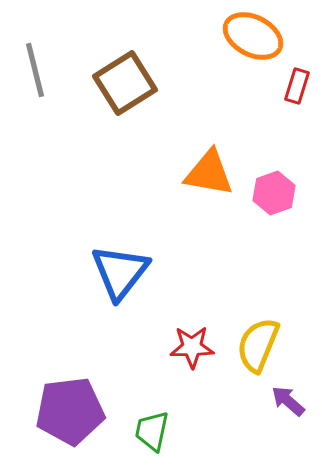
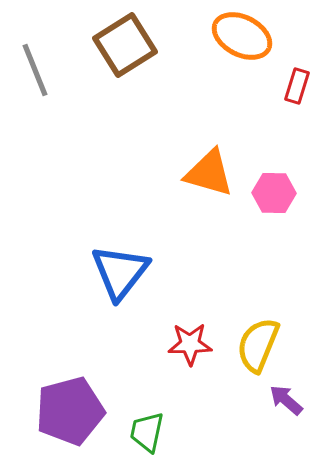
orange ellipse: moved 11 px left
gray line: rotated 8 degrees counterclockwise
brown square: moved 38 px up
orange triangle: rotated 6 degrees clockwise
pink hexagon: rotated 21 degrees clockwise
red star: moved 2 px left, 3 px up
purple arrow: moved 2 px left, 1 px up
purple pentagon: rotated 8 degrees counterclockwise
green trapezoid: moved 5 px left, 1 px down
